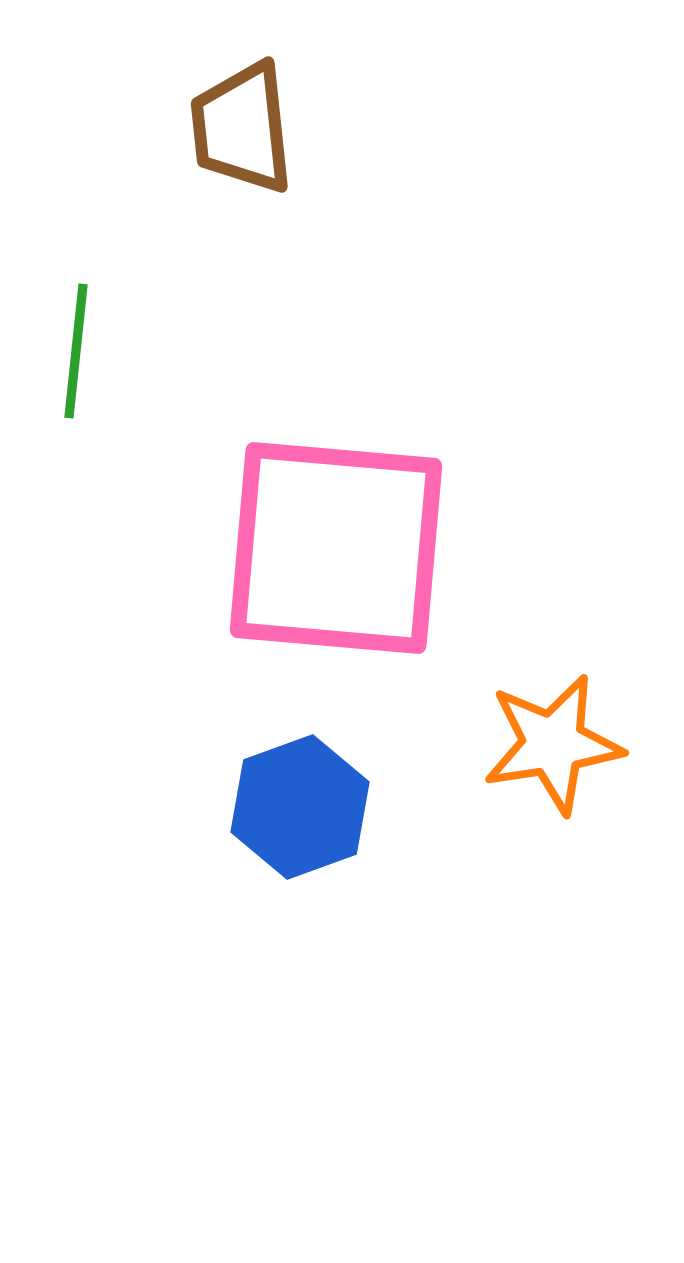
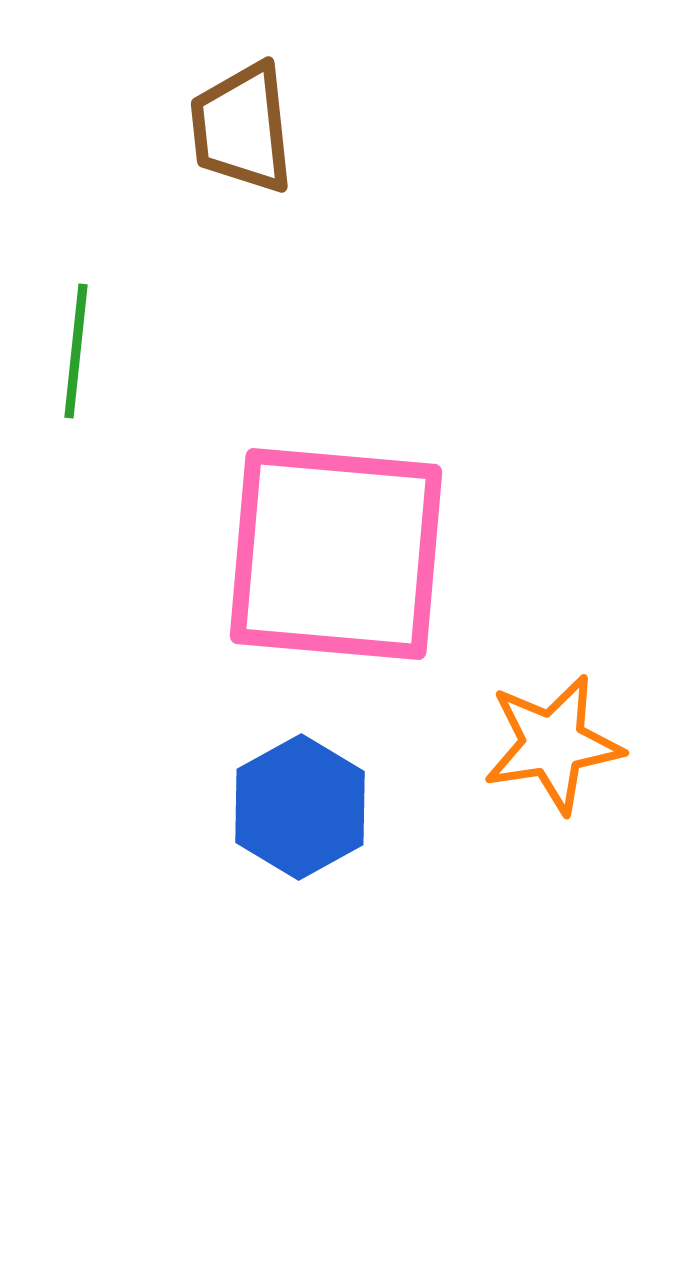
pink square: moved 6 px down
blue hexagon: rotated 9 degrees counterclockwise
